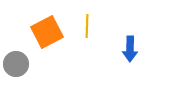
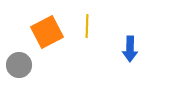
gray circle: moved 3 px right, 1 px down
